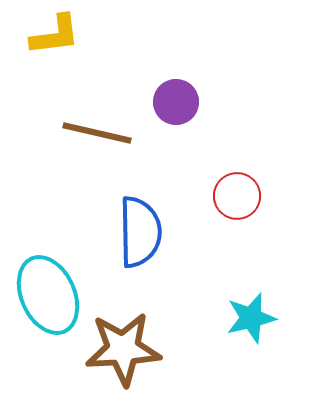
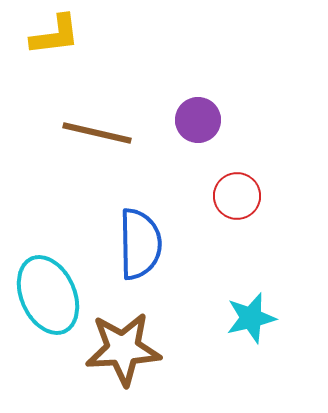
purple circle: moved 22 px right, 18 px down
blue semicircle: moved 12 px down
